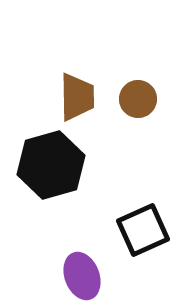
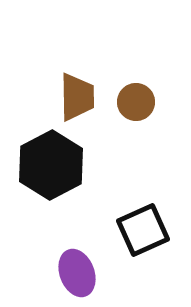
brown circle: moved 2 px left, 3 px down
black hexagon: rotated 12 degrees counterclockwise
purple ellipse: moved 5 px left, 3 px up
